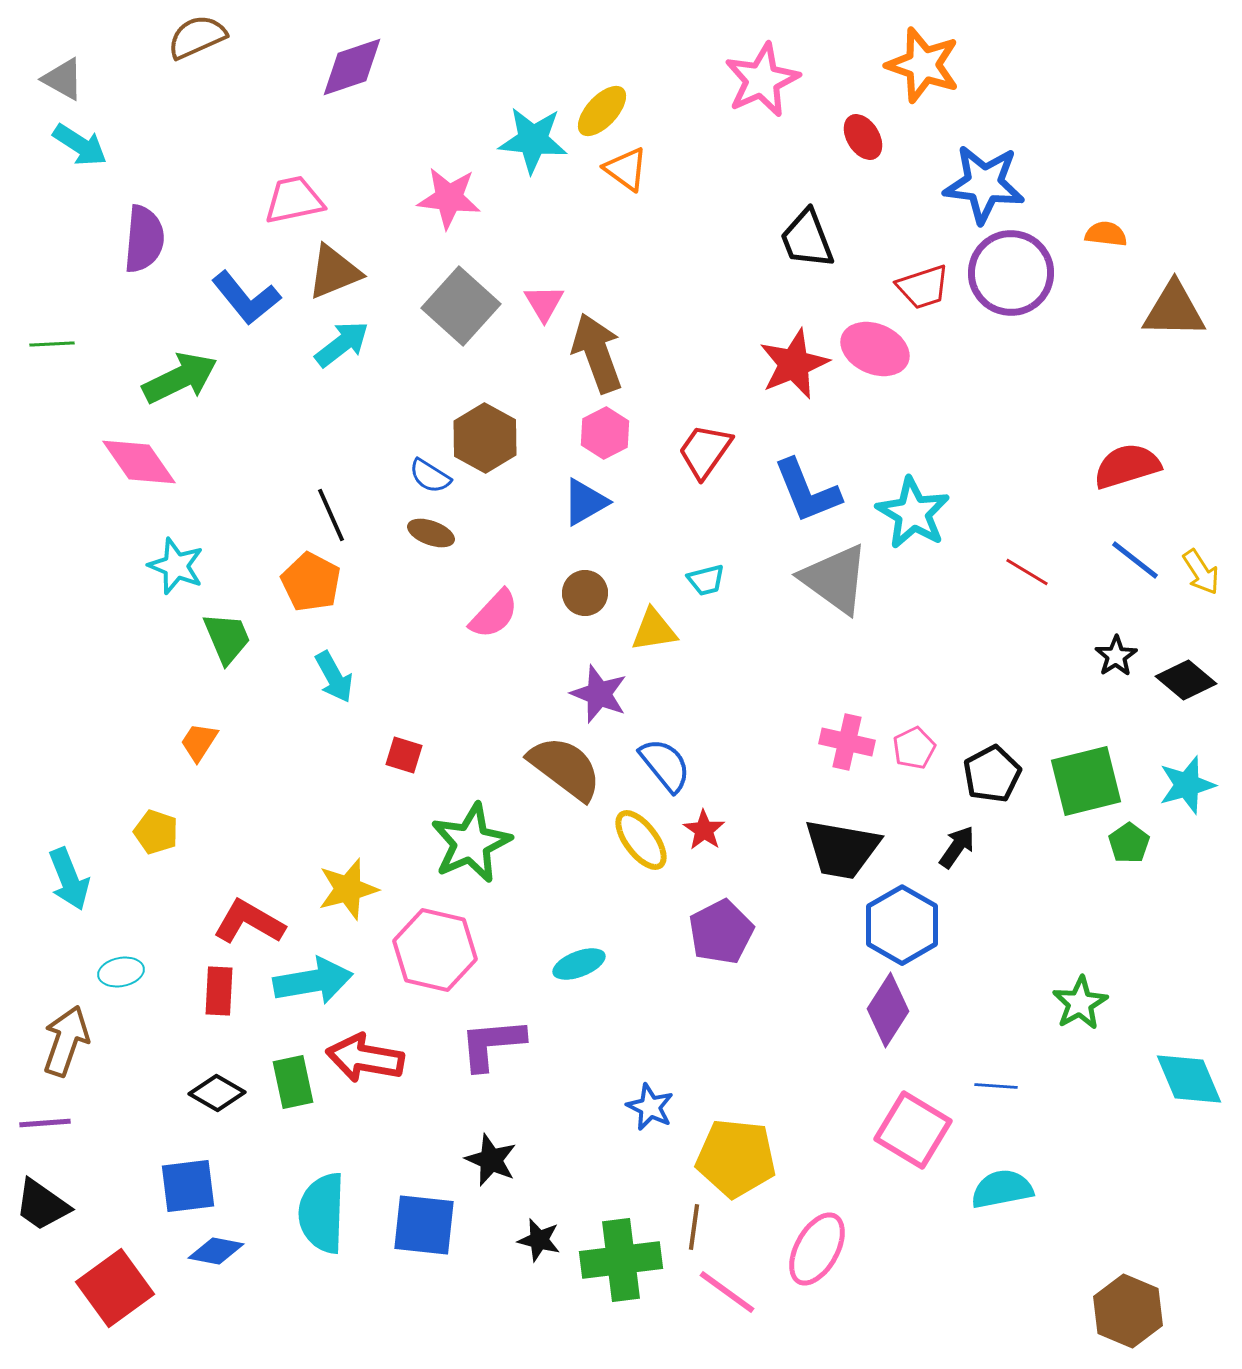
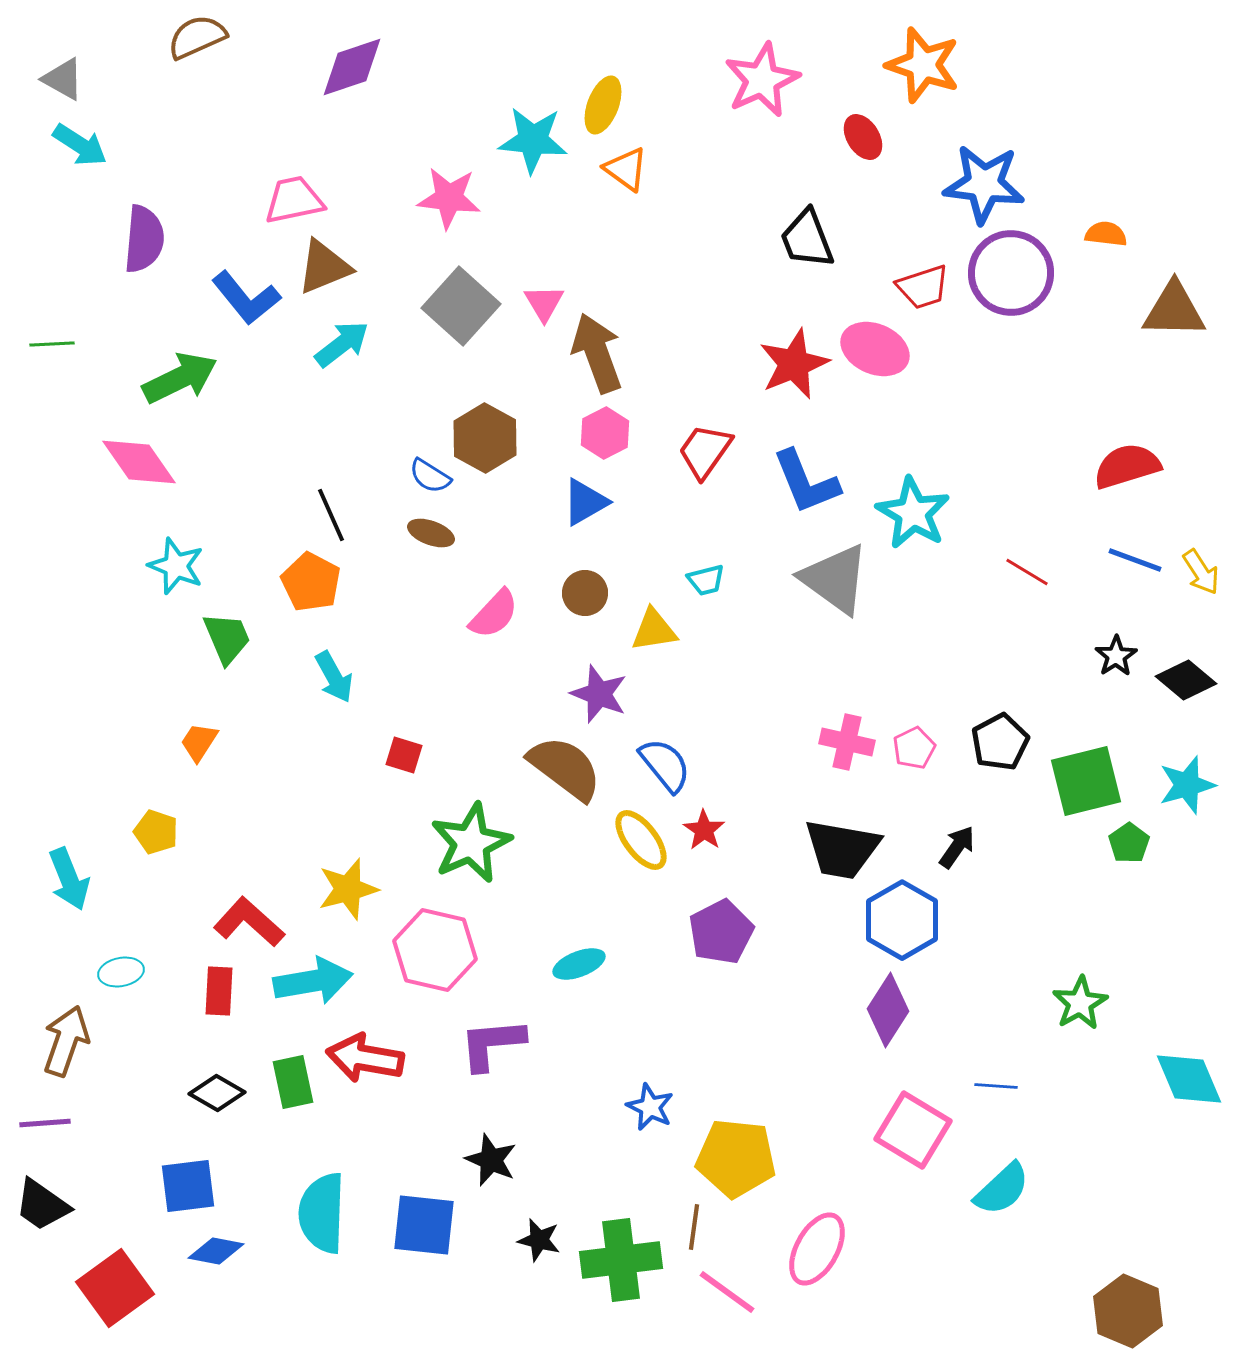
yellow ellipse at (602, 111): moved 1 px right, 6 px up; rotated 22 degrees counterclockwise
brown triangle at (334, 272): moved 10 px left, 5 px up
blue L-shape at (807, 491): moved 1 px left, 9 px up
blue line at (1135, 560): rotated 18 degrees counterclockwise
black pentagon at (992, 774): moved 8 px right, 32 px up
red L-shape at (249, 922): rotated 12 degrees clockwise
blue hexagon at (902, 925): moved 5 px up
cyan semicircle at (1002, 1189): rotated 148 degrees clockwise
